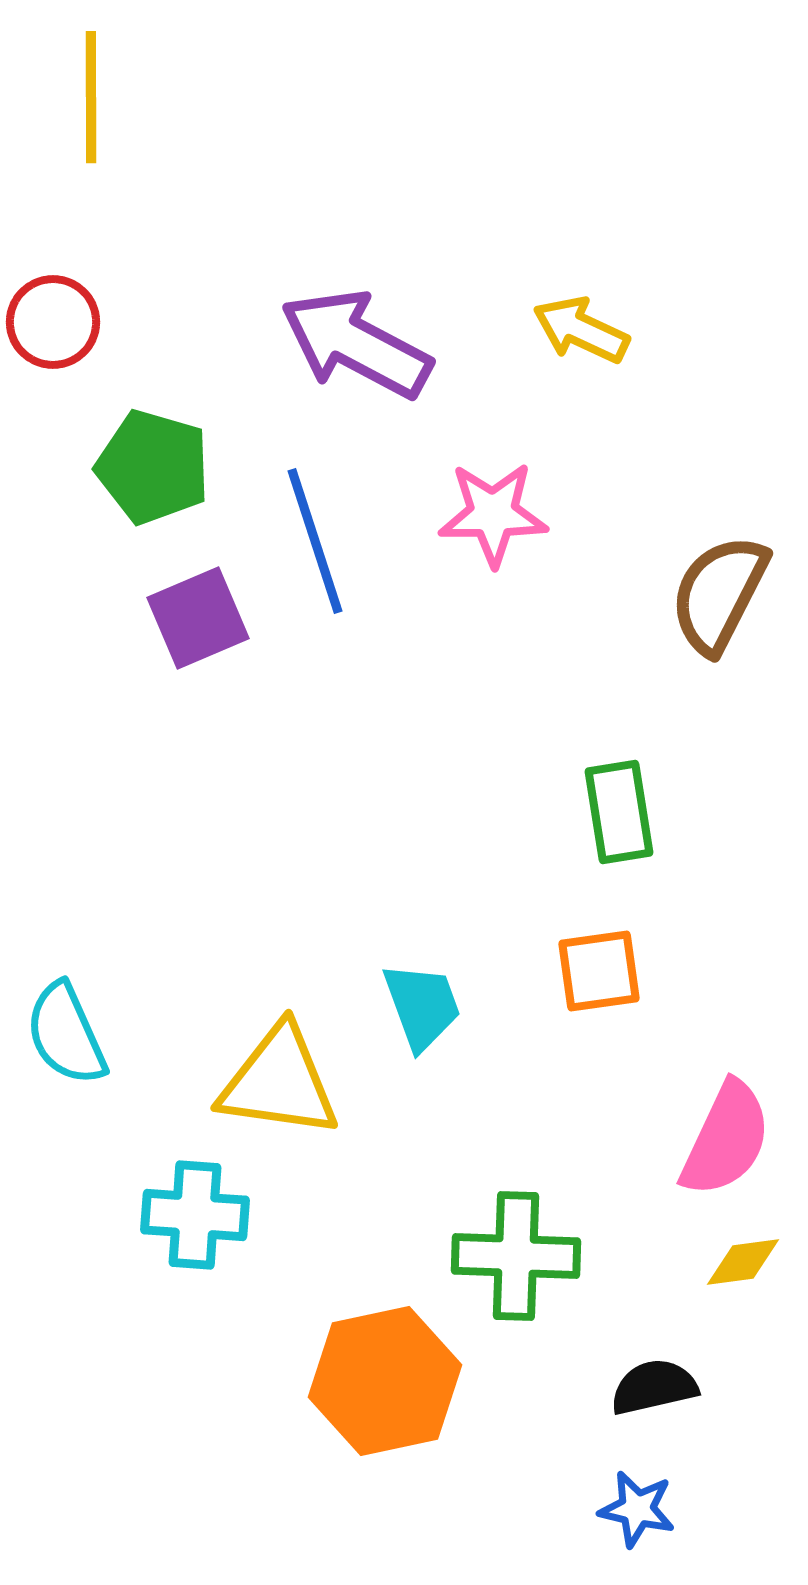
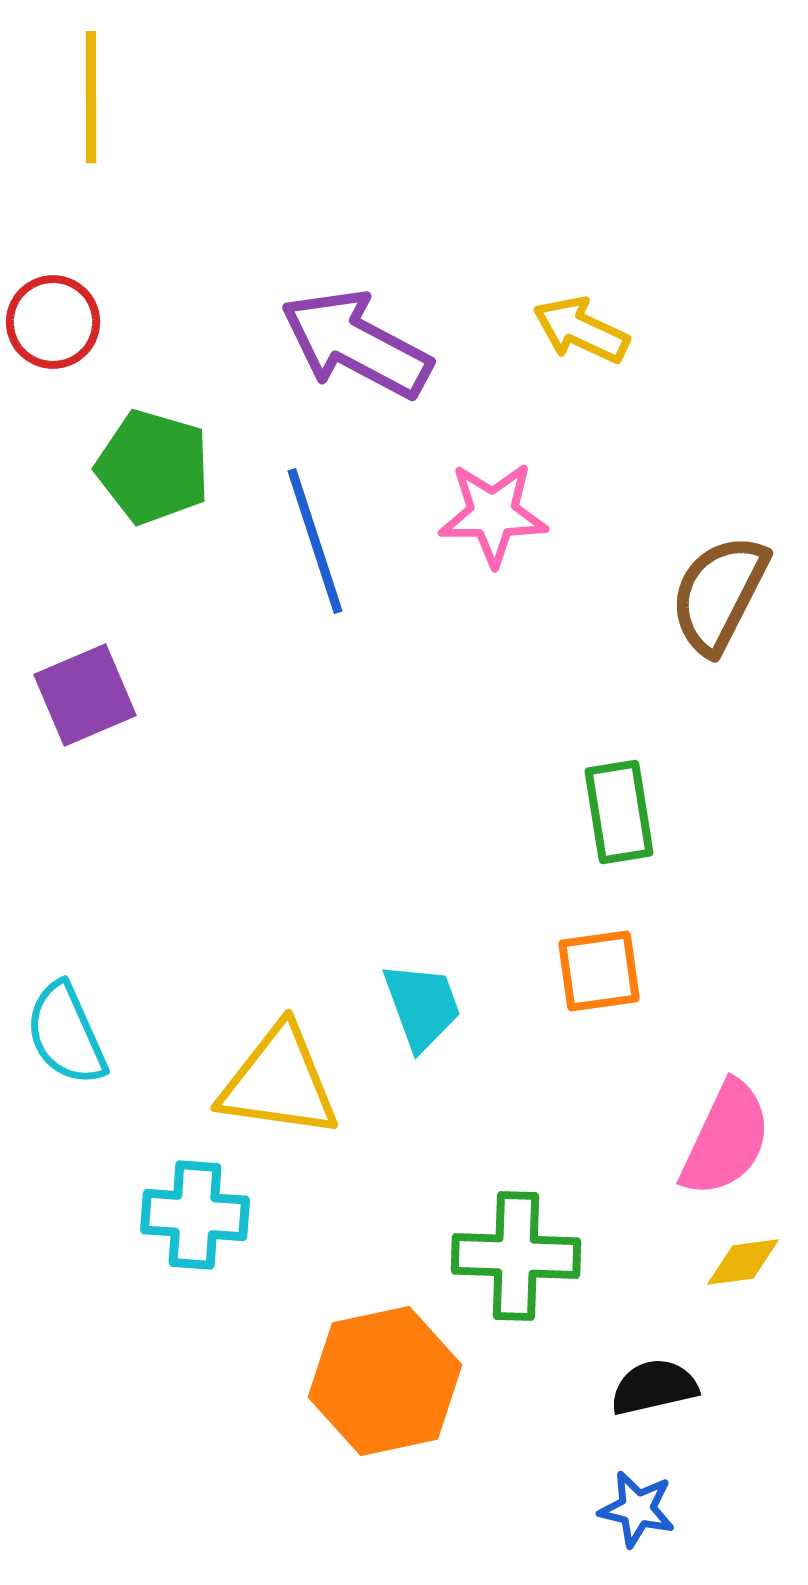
purple square: moved 113 px left, 77 px down
